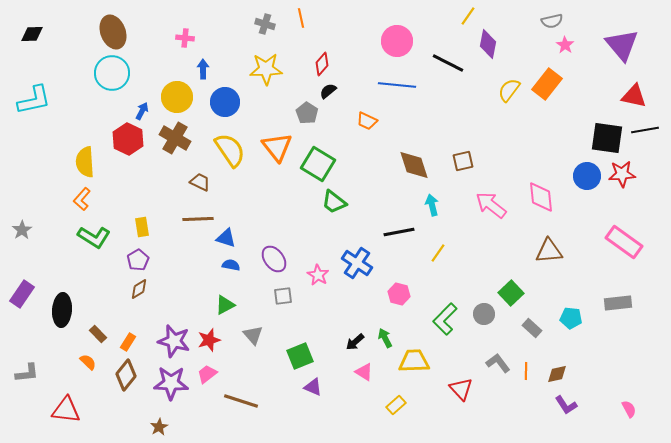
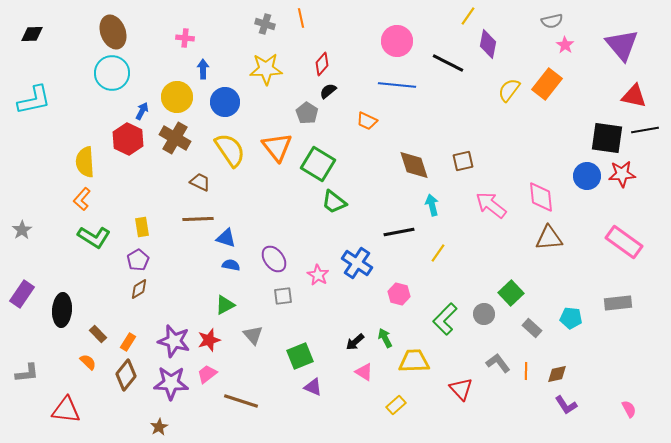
brown triangle at (549, 251): moved 13 px up
